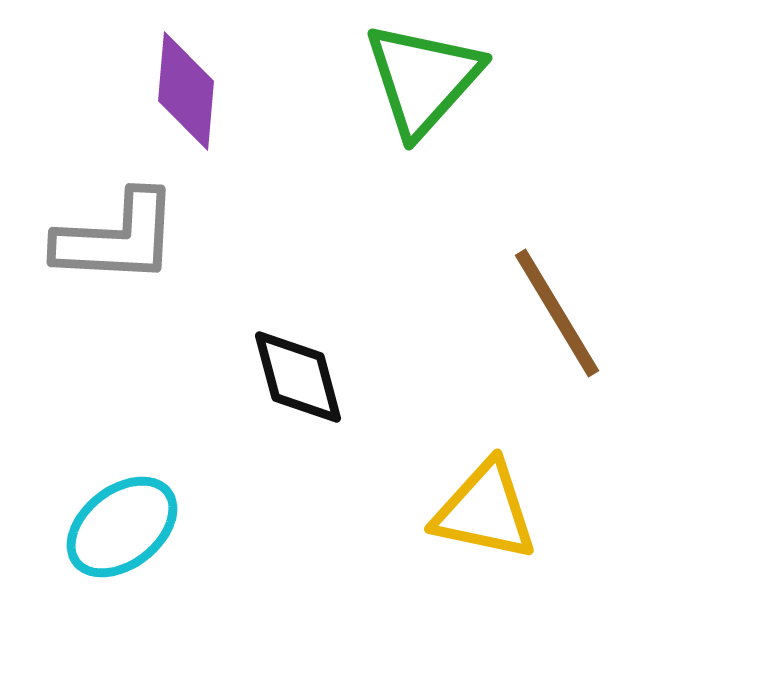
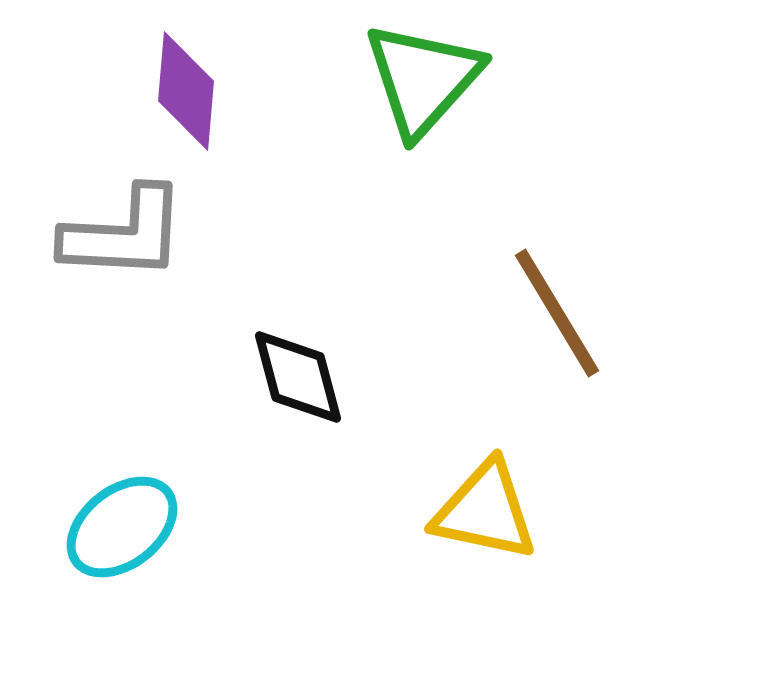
gray L-shape: moved 7 px right, 4 px up
